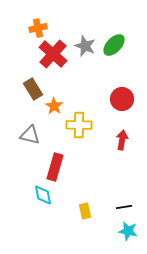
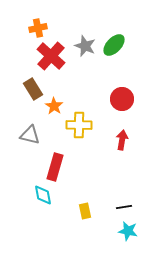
red cross: moved 2 px left, 2 px down
